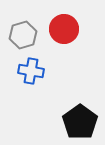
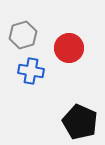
red circle: moved 5 px right, 19 px down
black pentagon: rotated 12 degrees counterclockwise
